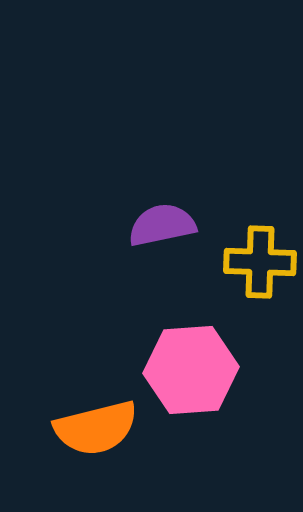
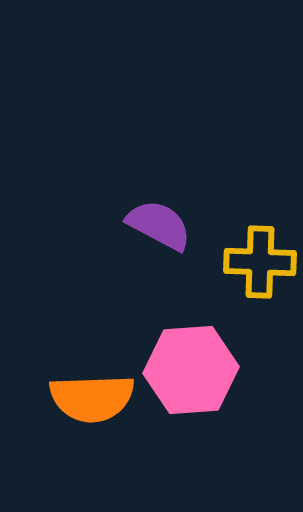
purple semicircle: moved 3 px left; rotated 40 degrees clockwise
orange semicircle: moved 4 px left, 30 px up; rotated 12 degrees clockwise
